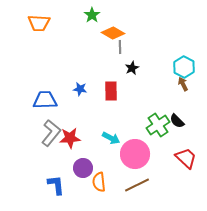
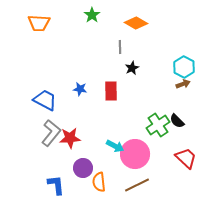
orange diamond: moved 23 px right, 10 px up
brown arrow: rotated 96 degrees clockwise
blue trapezoid: rotated 30 degrees clockwise
cyan arrow: moved 4 px right, 8 px down
